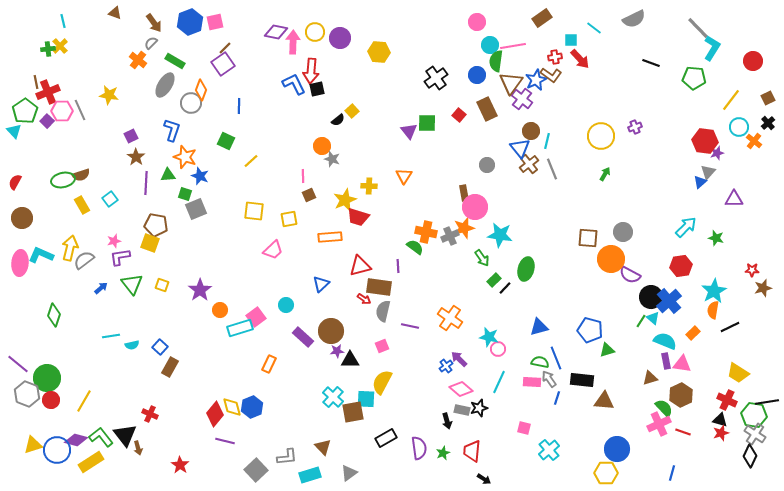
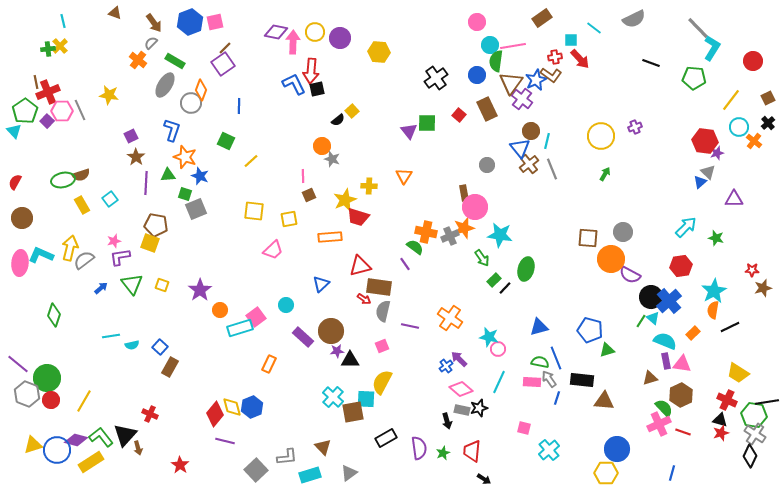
gray triangle at (708, 172): rotated 28 degrees counterclockwise
purple line at (398, 266): moved 7 px right, 2 px up; rotated 32 degrees counterclockwise
black triangle at (125, 435): rotated 20 degrees clockwise
